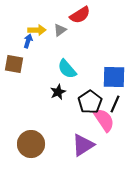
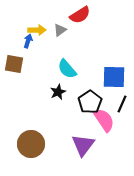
black line: moved 7 px right
purple triangle: rotated 20 degrees counterclockwise
